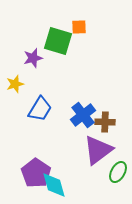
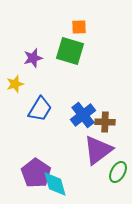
green square: moved 12 px right, 10 px down
cyan diamond: moved 1 px right, 1 px up
